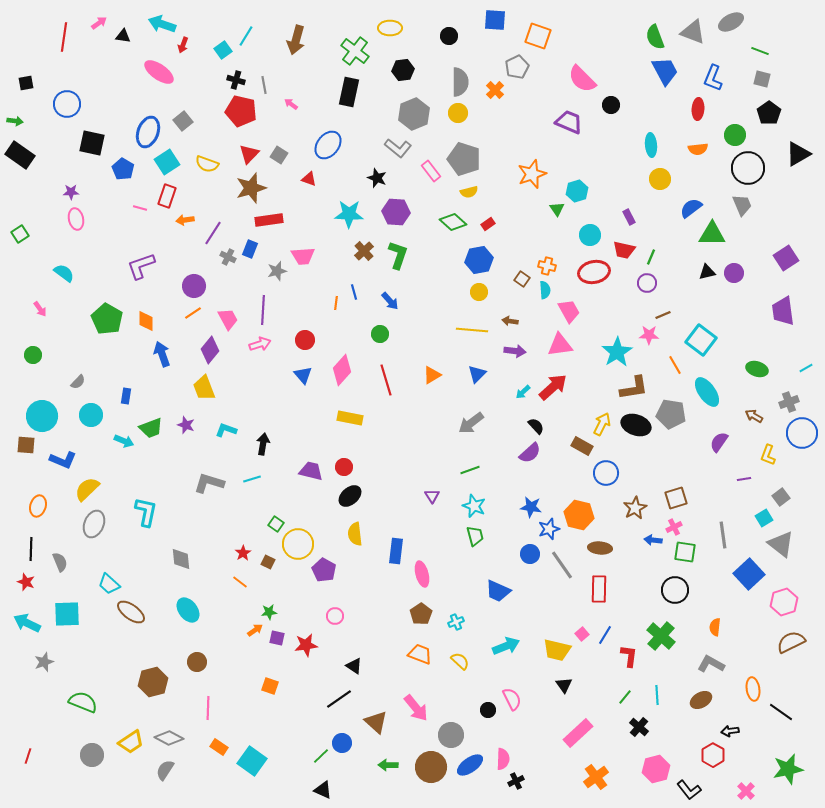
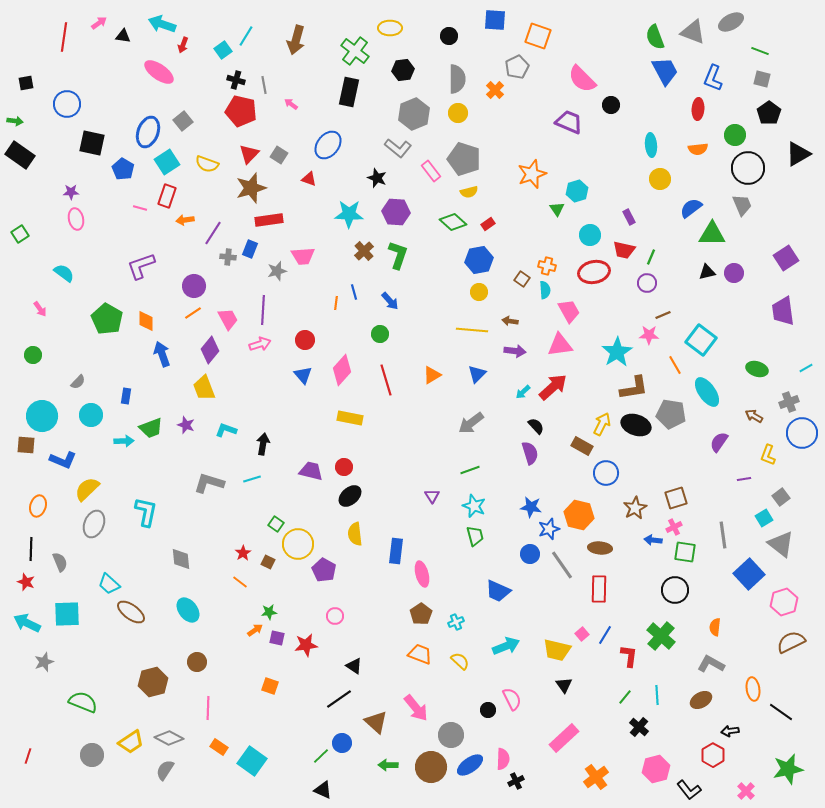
gray semicircle at (460, 82): moved 3 px left, 3 px up
gray cross at (228, 257): rotated 21 degrees counterclockwise
cyan arrow at (124, 441): rotated 24 degrees counterclockwise
purple semicircle at (530, 453): rotated 65 degrees counterclockwise
pink rectangle at (578, 733): moved 14 px left, 5 px down
